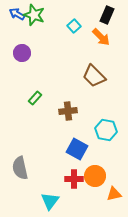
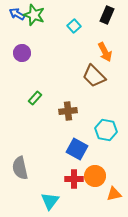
orange arrow: moved 4 px right, 15 px down; rotated 18 degrees clockwise
